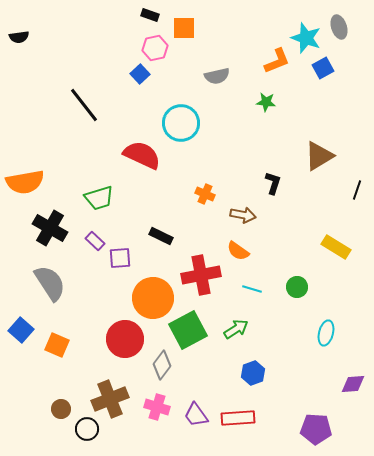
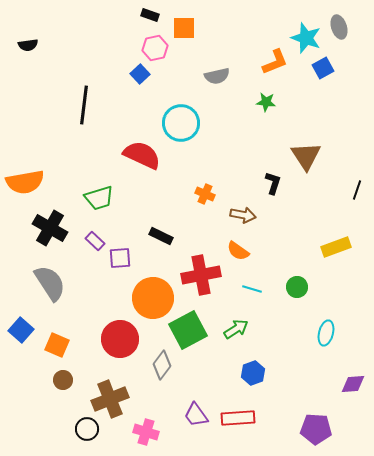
black semicircle at (19, 37): moved 9 px right, 8 px down
orange L-shape at (277, 61): moved 2 px left, 1 px down
black line at (84, 105): rotated 45 degrees clockwise
brown triangle at (319, 156): moved 13 px left; rotated 32 degrees counterclockwise
yellow rectangle at (336, 247): rotated 52 degrees counterclockwise
red circle at (125, 339): moved 5 px left
pink cross at (157, 407): moved 11 px left, 25 px down
brown circle at (61, 409): moved 2 px right, 29 px up
